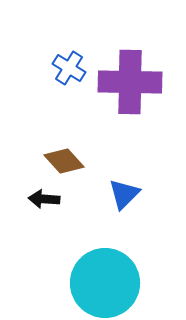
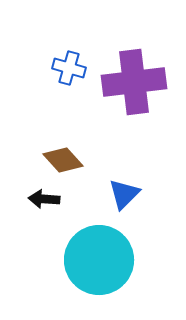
blue cross: rotated 16 degrees counterclockwise
purple cross: moved 4 px right; rotated 8 degrees counterclockwise
brown diamond: moved 1 px left, 1 px up
cyan circle: moved 6 px left, 23 px up
